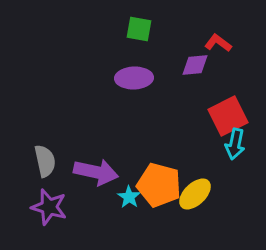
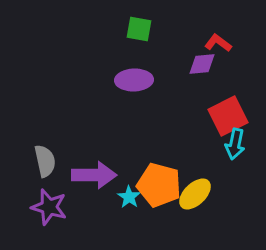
purple diamond: moved 7 px right, 1 px up
purple ellipse: moved 2 px down
purple arrow: moved 2 px left, 3 px down; rotated 12 degrees counterclockwise
